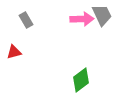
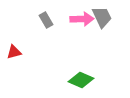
gray trapezoid: moved 2 px down
gray rectangle: moved 20 px right
green diamond: rotated 60 degrees clockwise
